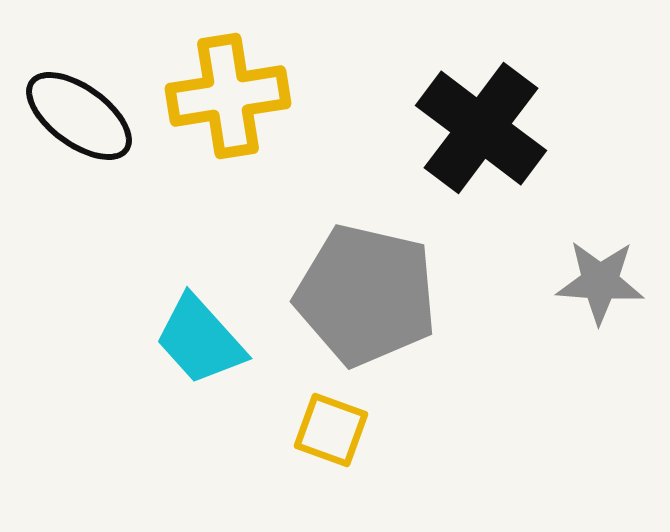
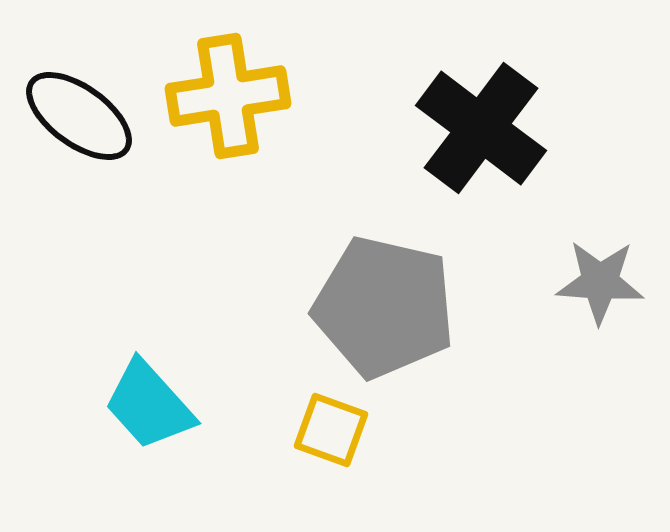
gray pentagon: moved 18 px right, 12 px down
cyan trapezoid: moved 51 px left, 65 px down
